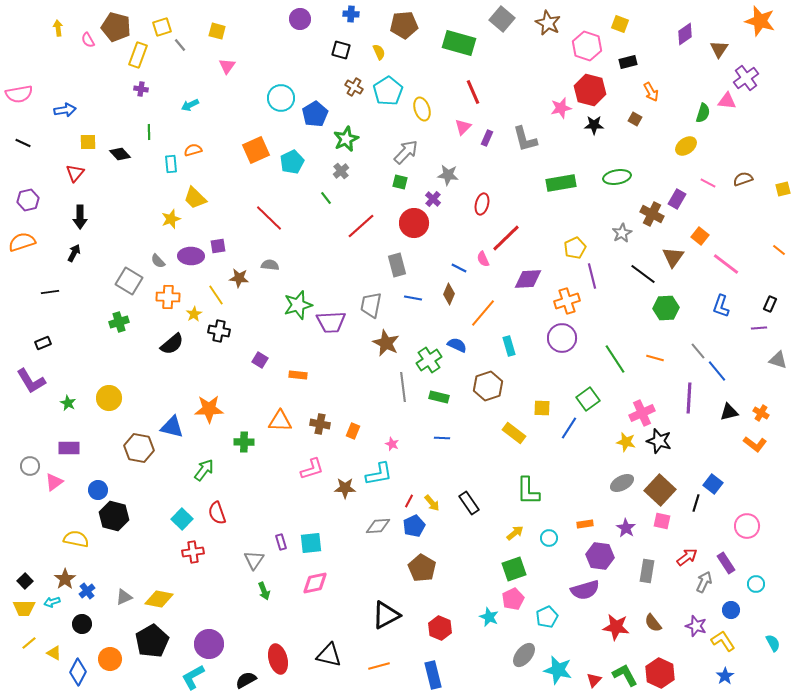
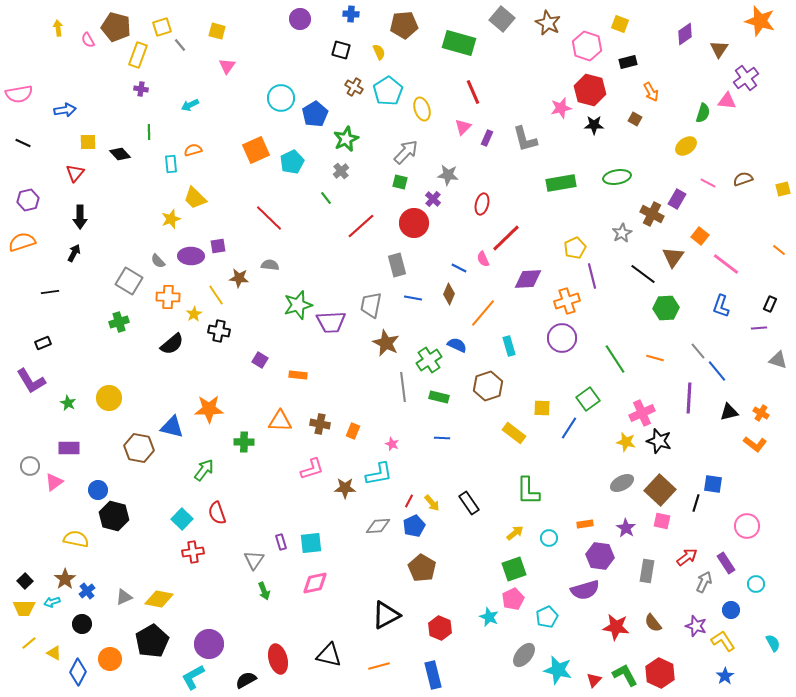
blue square at (713, 484): rotated 30 degrees counterclockwise
